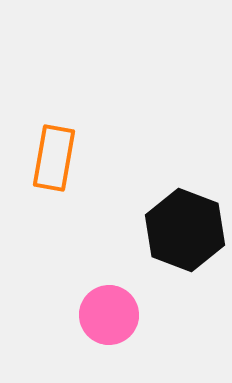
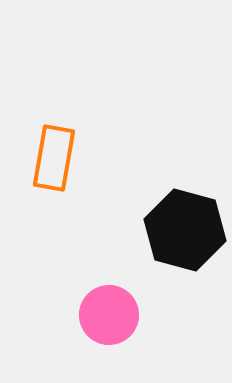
black hexagon: rotated 6 degrees counterclockwise
